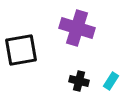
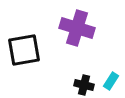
black square: moved 3 px right
black cross: moved 5 px right, 4 px down
